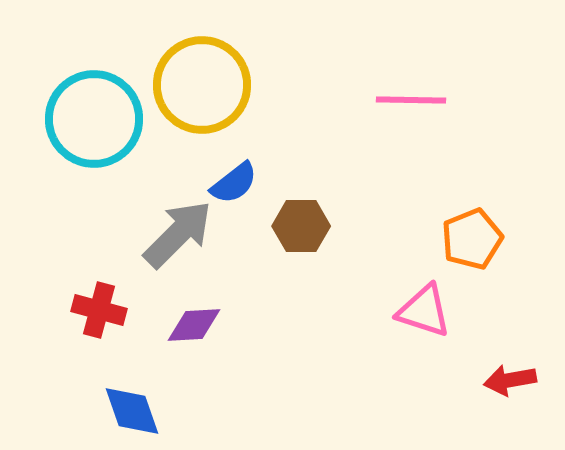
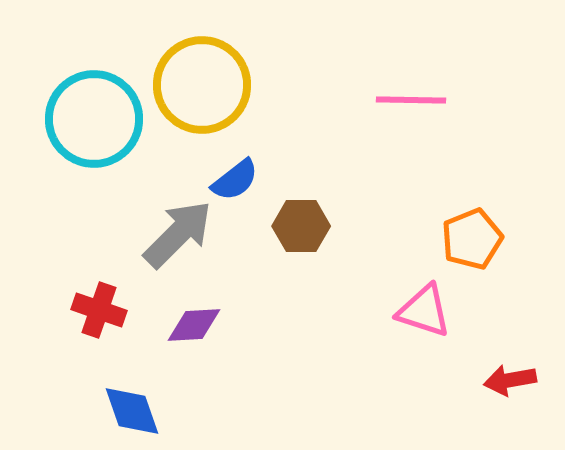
blue semicircle: moved 1 px right, 3 px up
red cross: rotated 4 degrees clockwise
